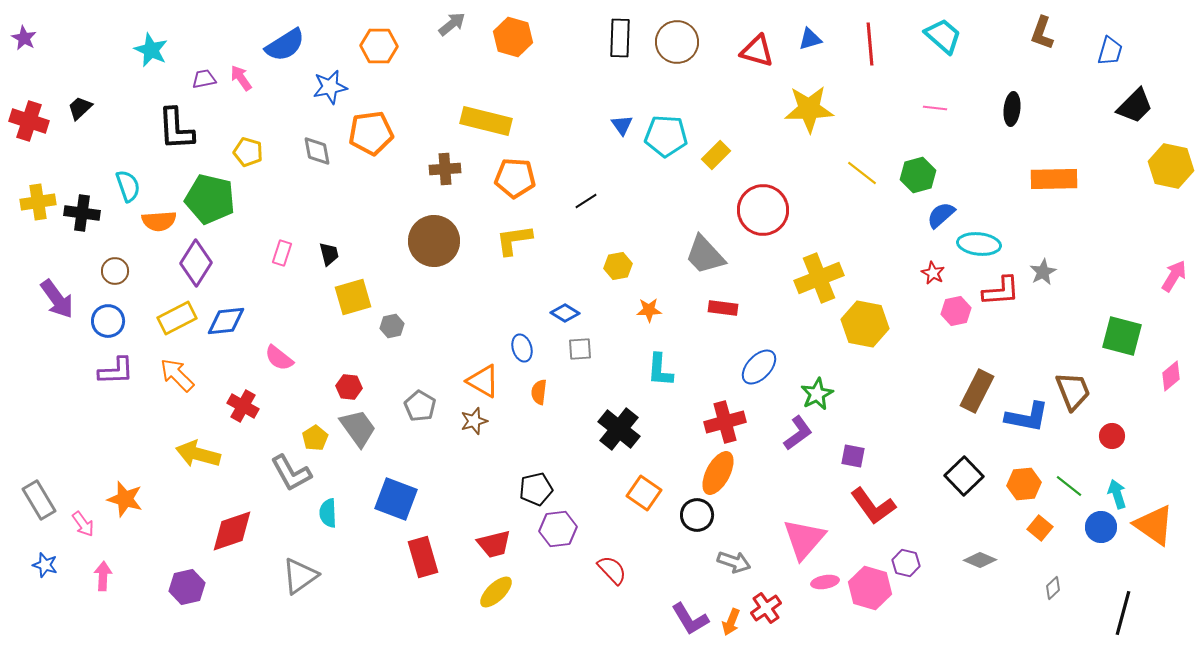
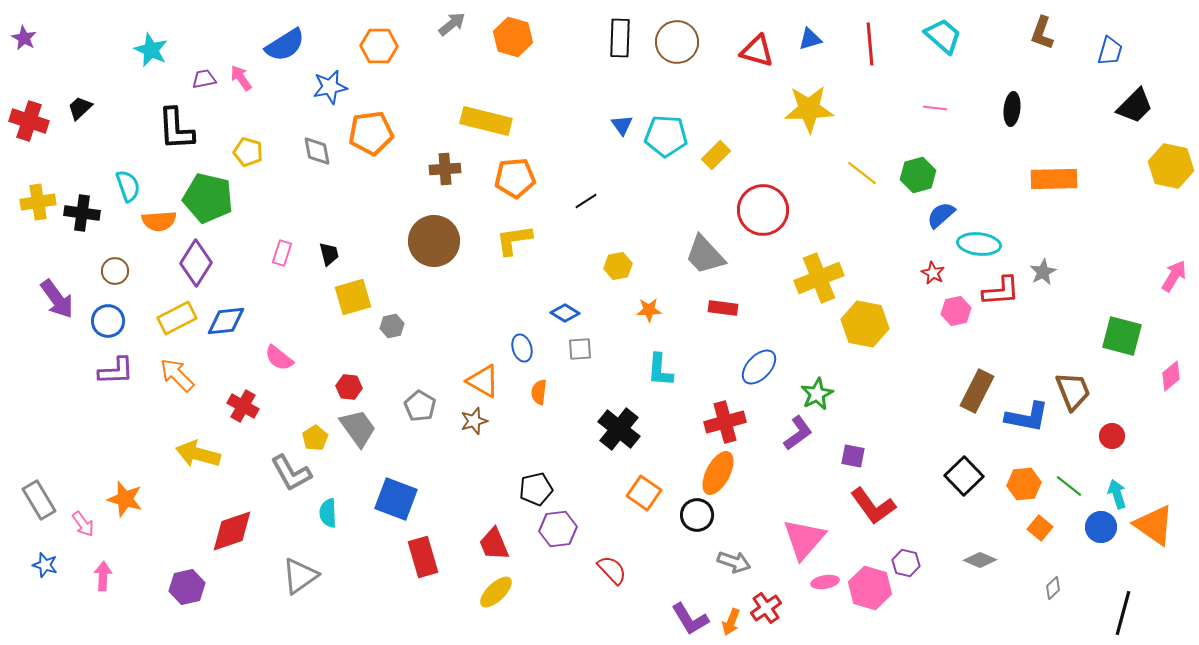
orange pentagon at (515, 178): rotated 9 degrees counterclockwise
green pentagon at (210, 199): moved 2 px left, 1 px up
red trapezoid at (494, 544): rotated 81 degrees clockwise
